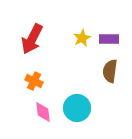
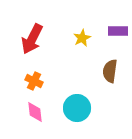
purple rectangle: moved 9 px right, 8 px up
pink diamond: moved 8 px left
